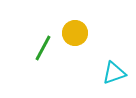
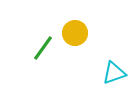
green line: rotated 8 degrees clockwise
